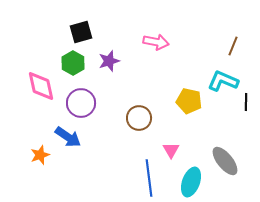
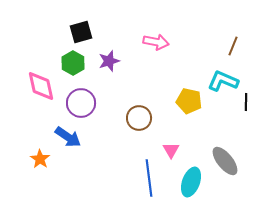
orange star: moved 4 px down; rotated 18 degrees counterclockwise
